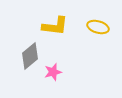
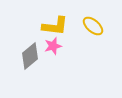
yellow ellipse: moved 5 px left, 1 px up; rotated 25 degrees clockwise
pink star: moved 26 px up
